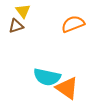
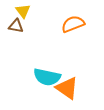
brown triangle: rotated 28 degrees clockwise
